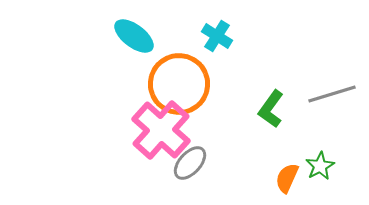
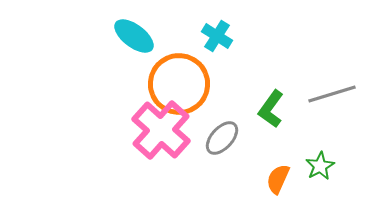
gray ellipse: moved 32 px right, 25 px up
orange semicircle: moved 9 px left, 1 px down
